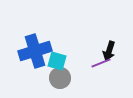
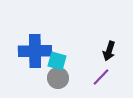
blue cross: rotated 16 degrees clockwise
purple line: moved 14 px down; rotated 24 degrees counterclockwise
gray circle: moved 2 px left
